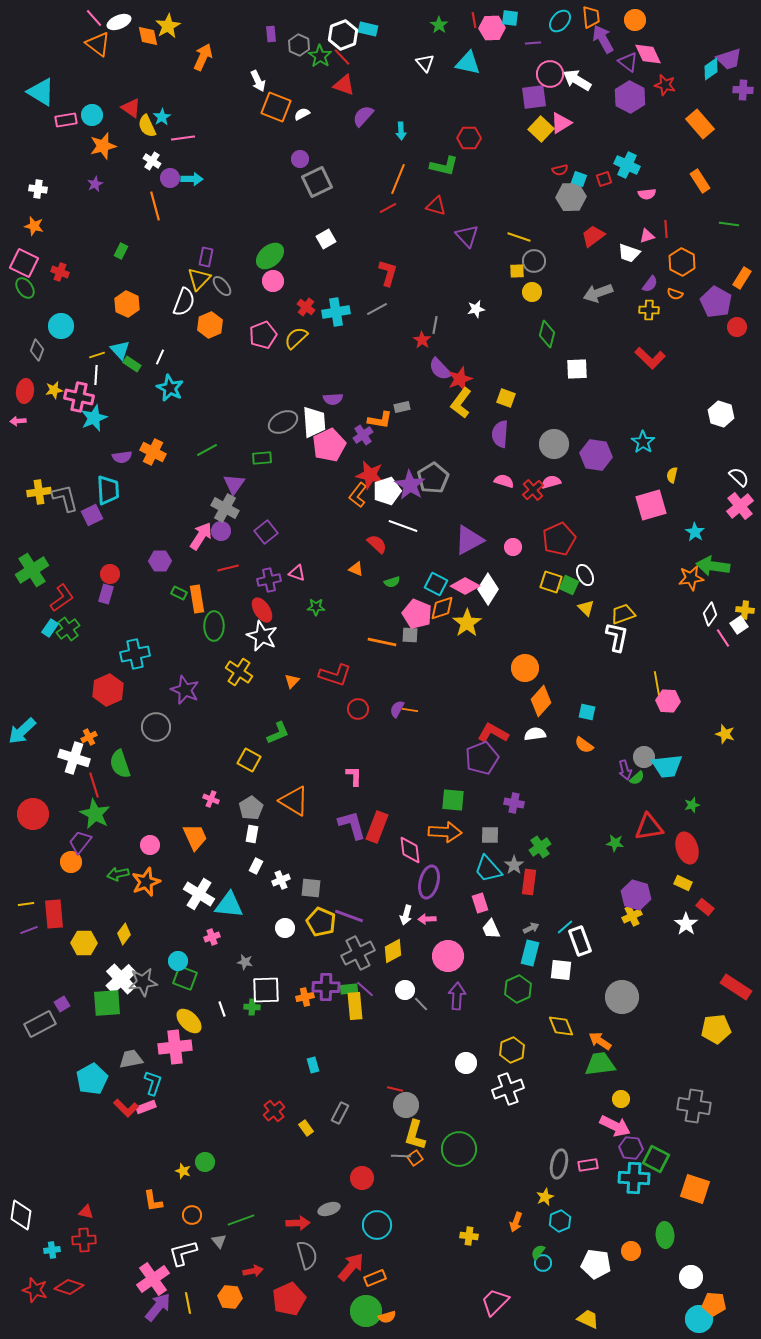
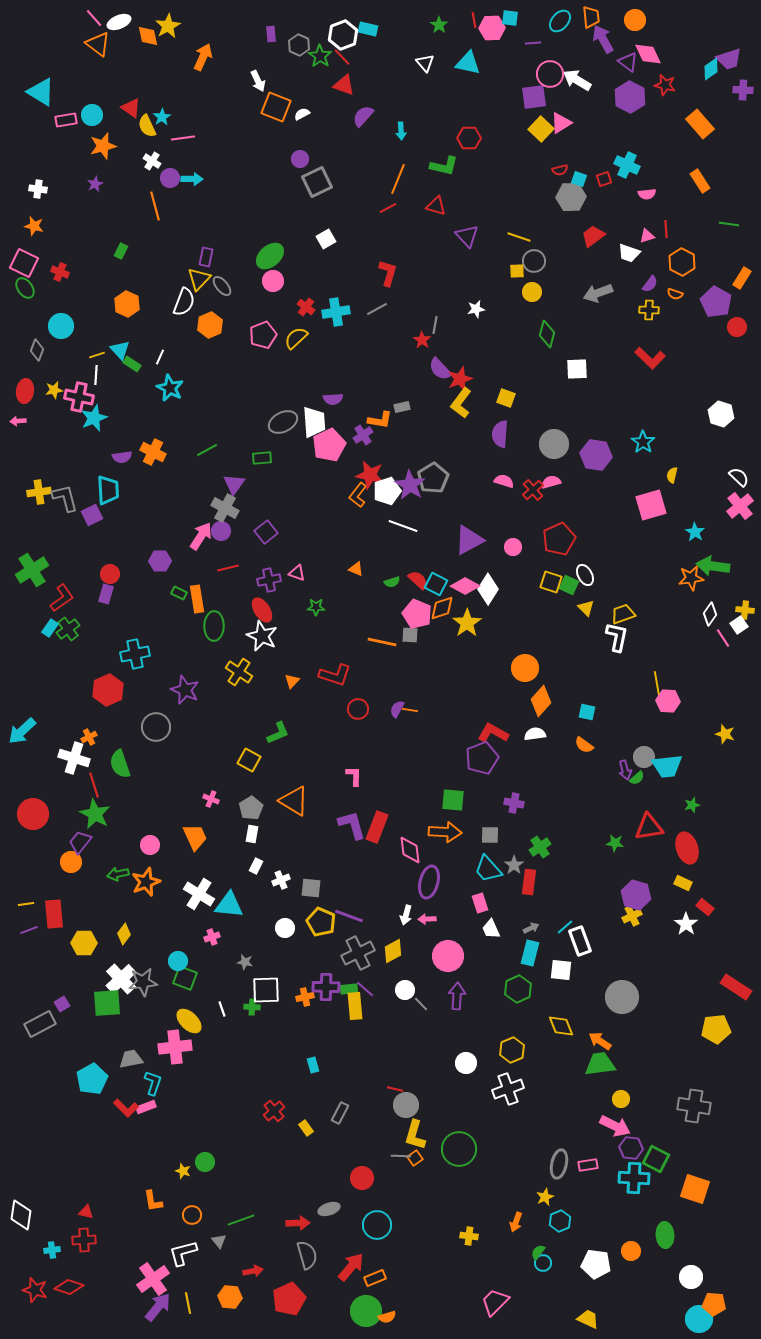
red semicircle at (377, 544): moved 41 px right, 36 px down
